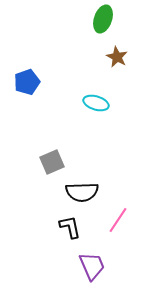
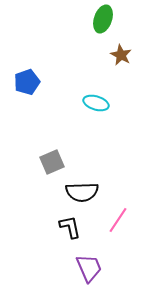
brown star: moved 4 px right, 2 px up
purple trapezoid: moved 3 px left, 2 px down
